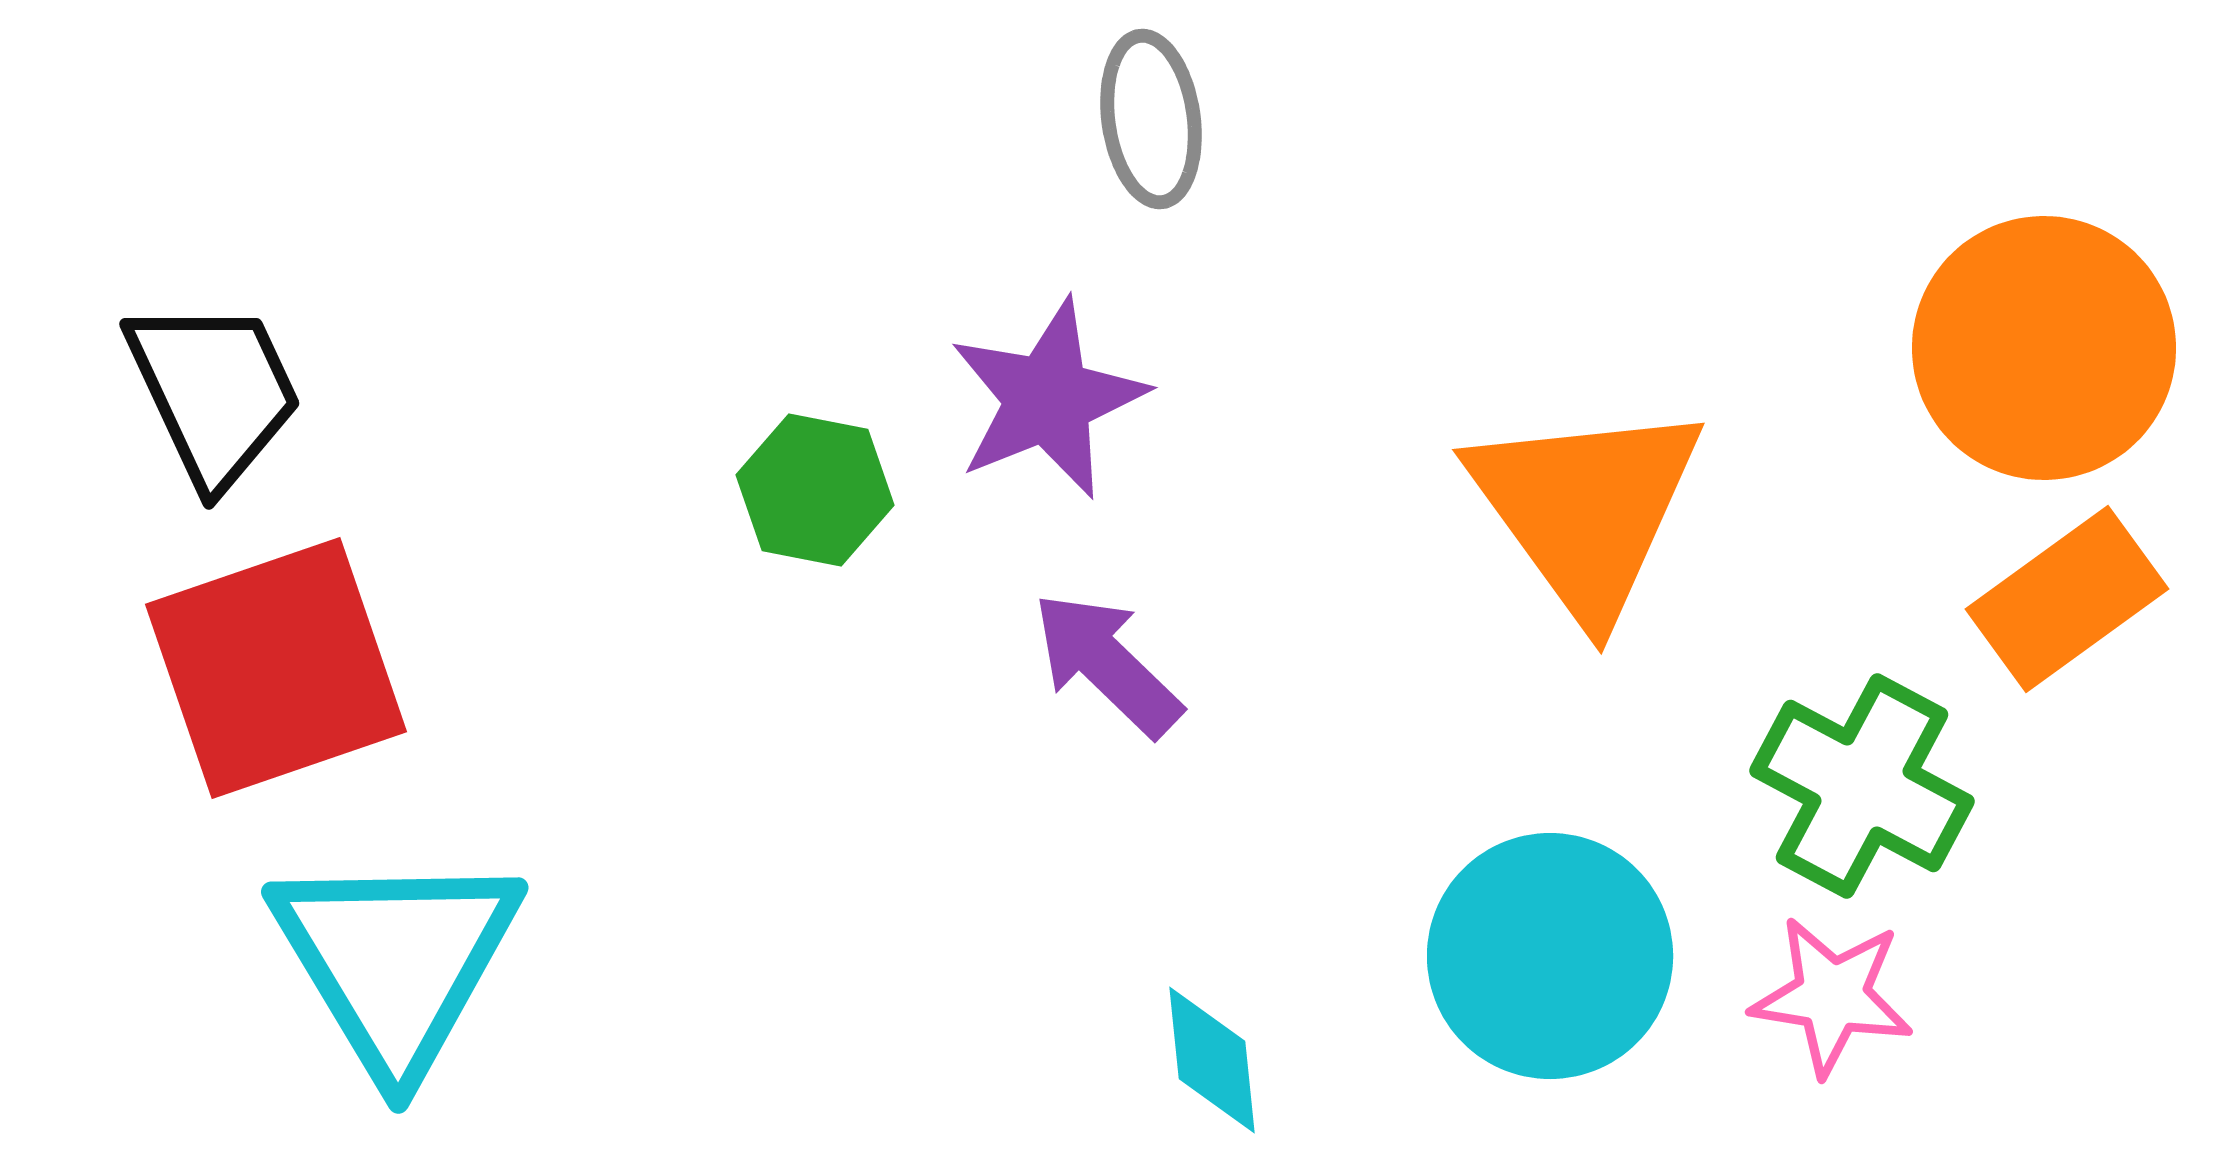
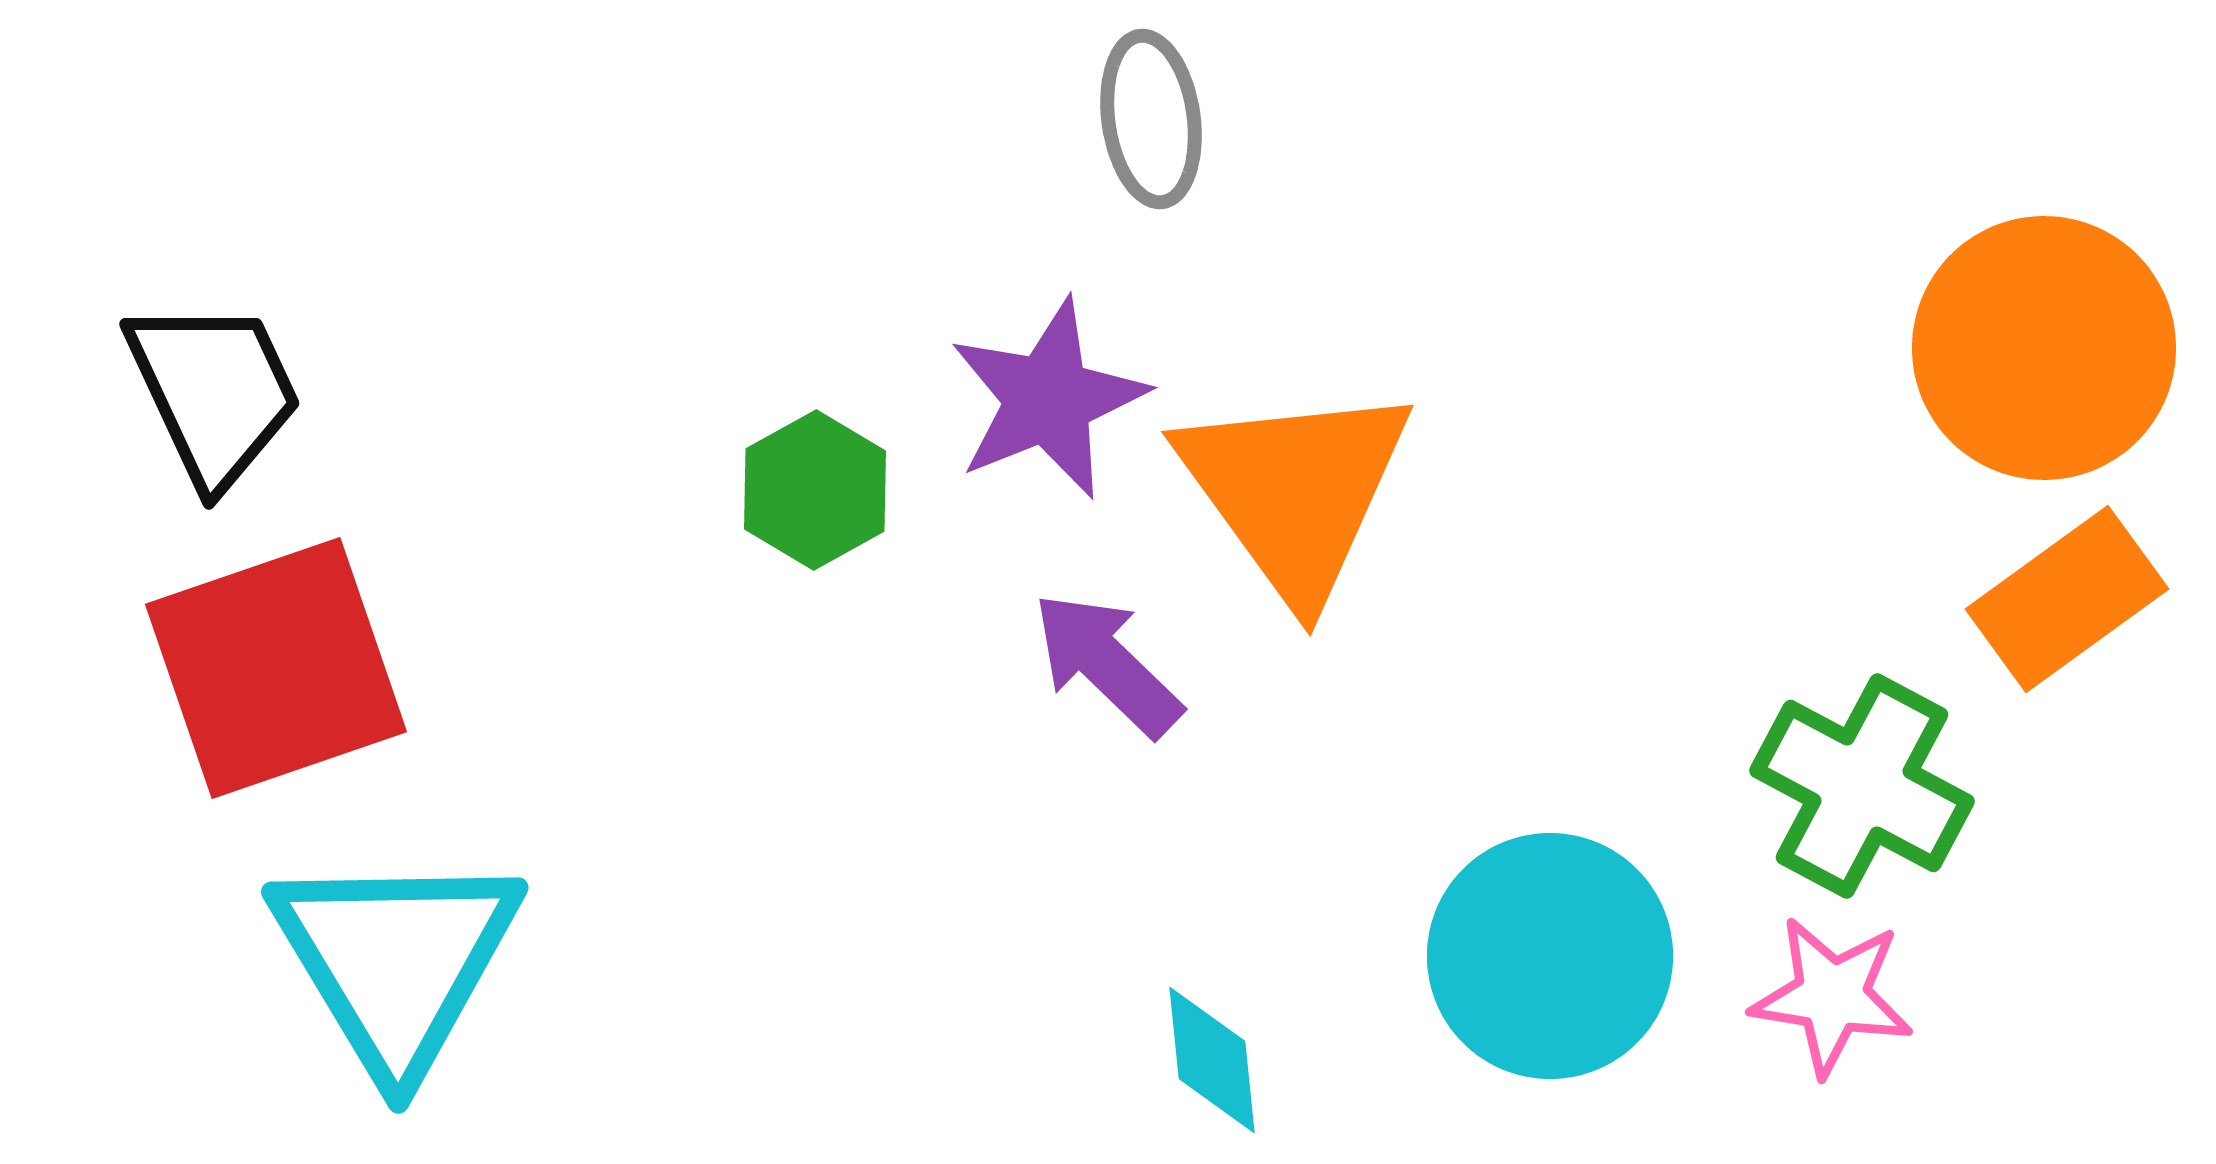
green hexagon: rotated 20 degrees clockwise
orange triangle: moved 291 px left, 18 px up
